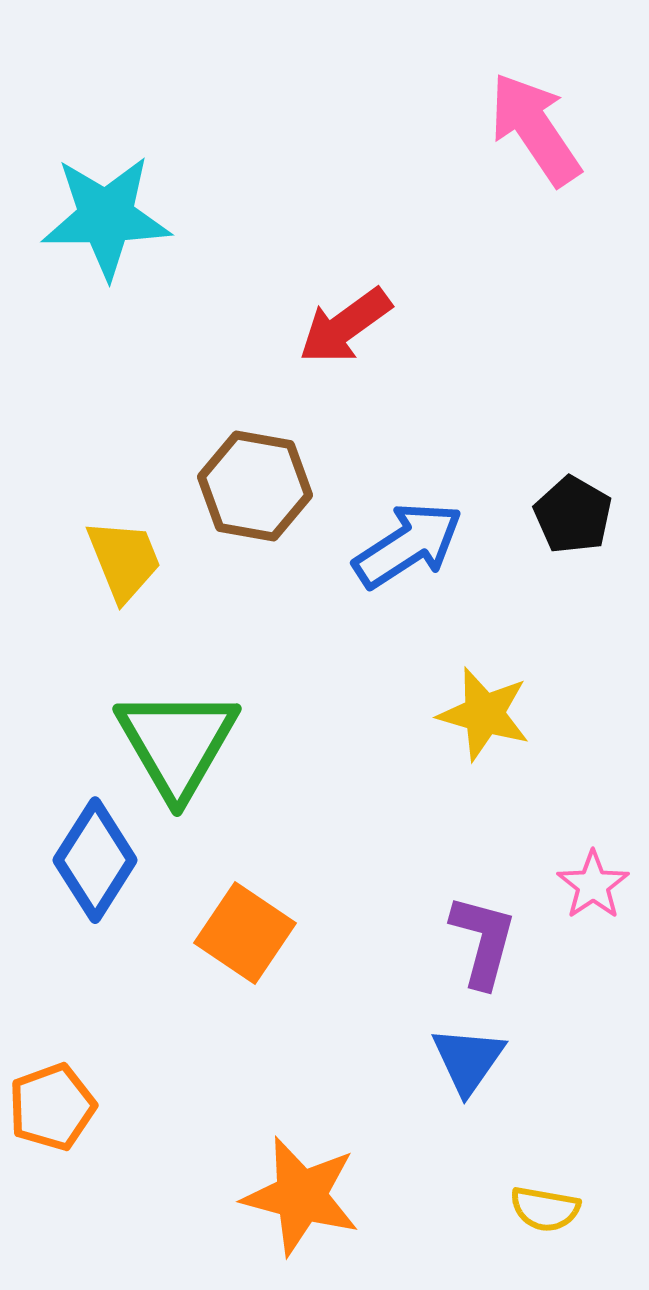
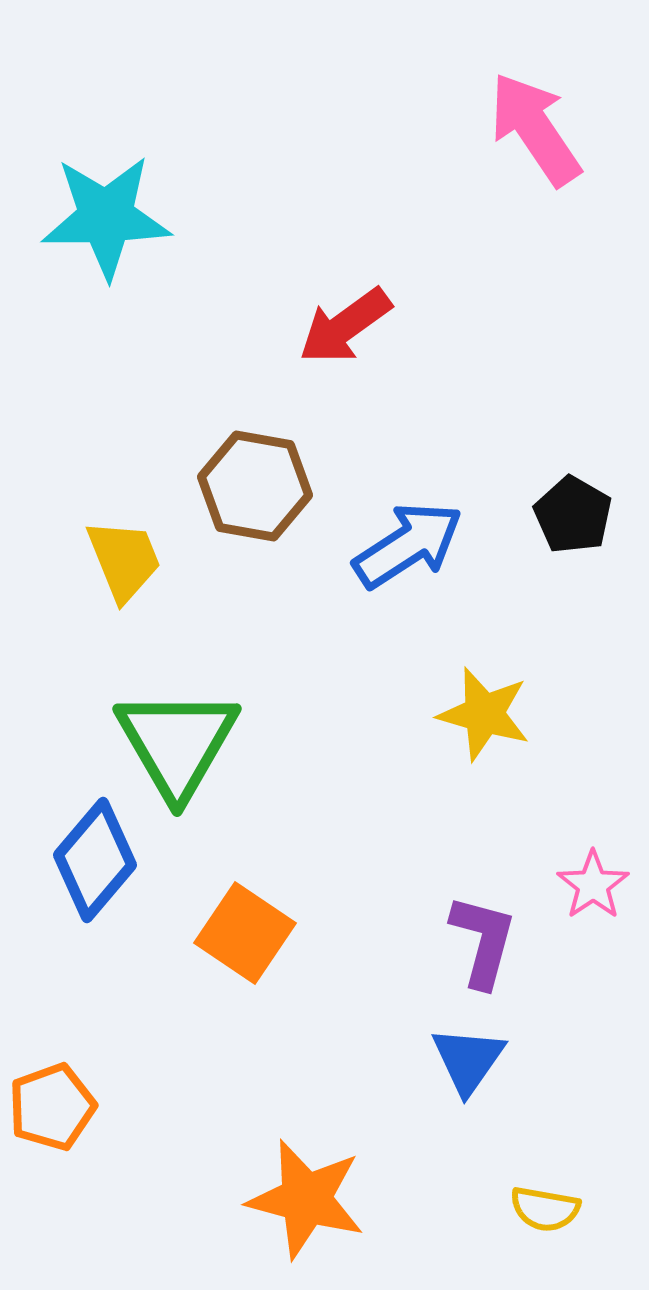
blue diamond: rotated 8 degrees clockwise
orange star: moved 5 px right, 3 px down
